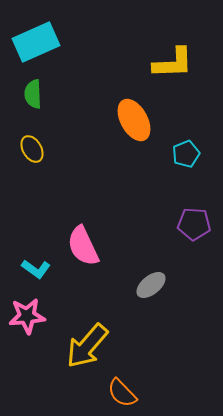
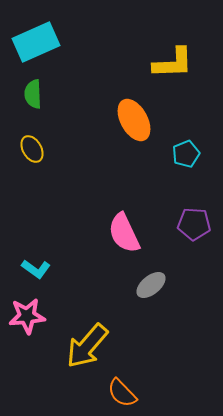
pink semicircle: moved 41 px right, 13 px up
